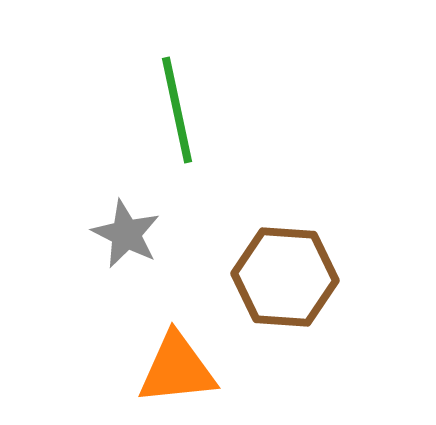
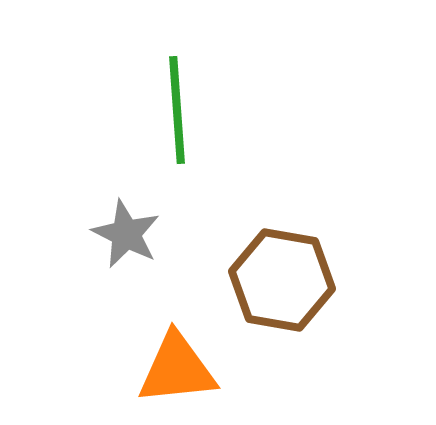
green line: rotated 8 degrees clockwise
brown hexagon: moved 3 px left, 3 px down; rotated 6 degrees clockwise
